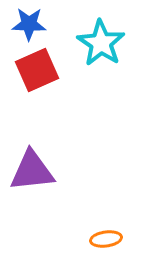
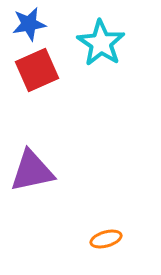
blue star: rotated 12 degrees counterclockwise
purple triangle: rotated 6 degrees counterclockwise
orange ellipse: rotated 8 degrees counterclockwise
